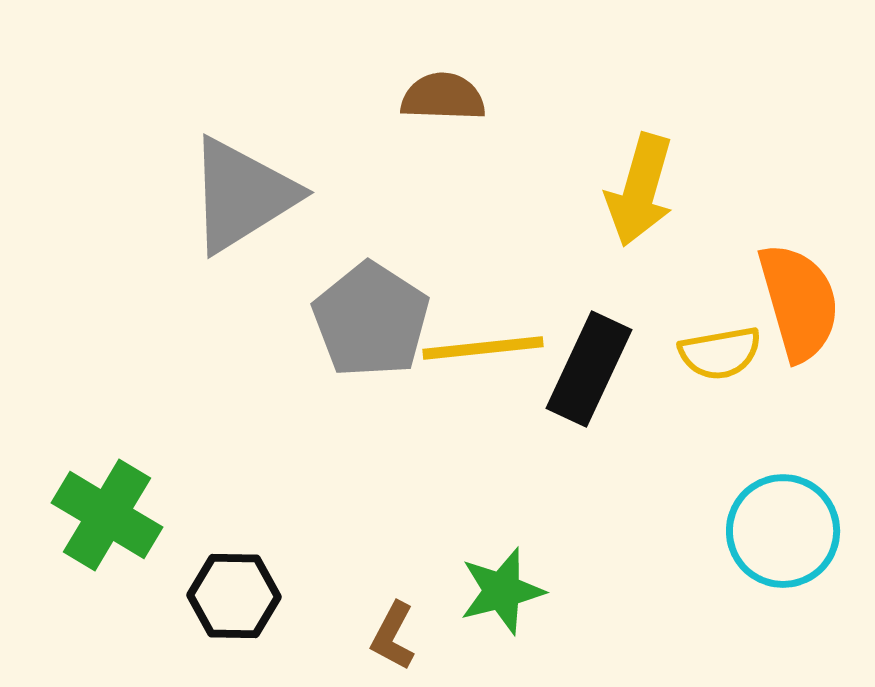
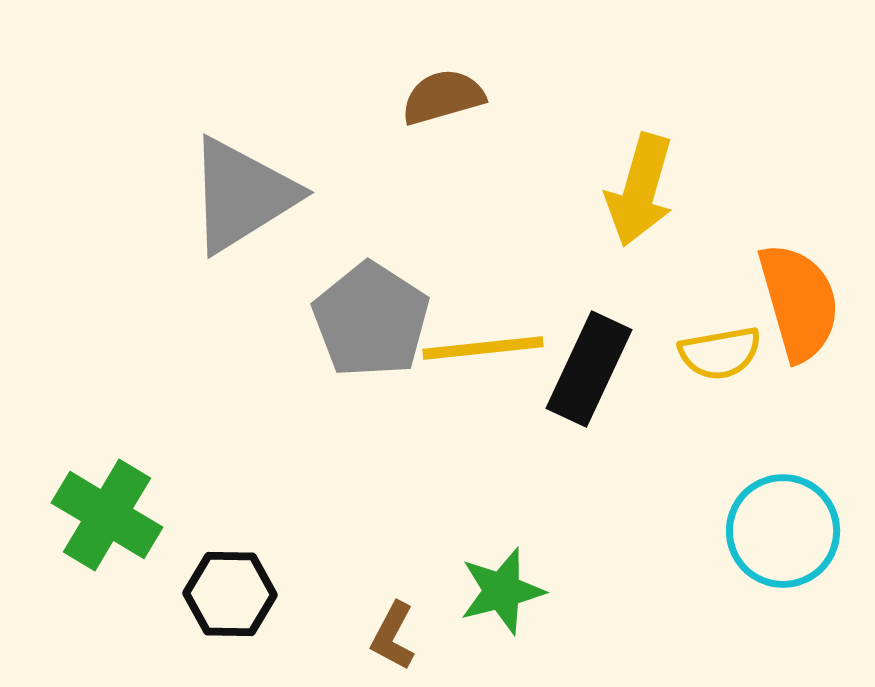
brown semicircle: rotated 18 degrees counterclockwise
black hexagon: moved 4 px left, 2 px up
